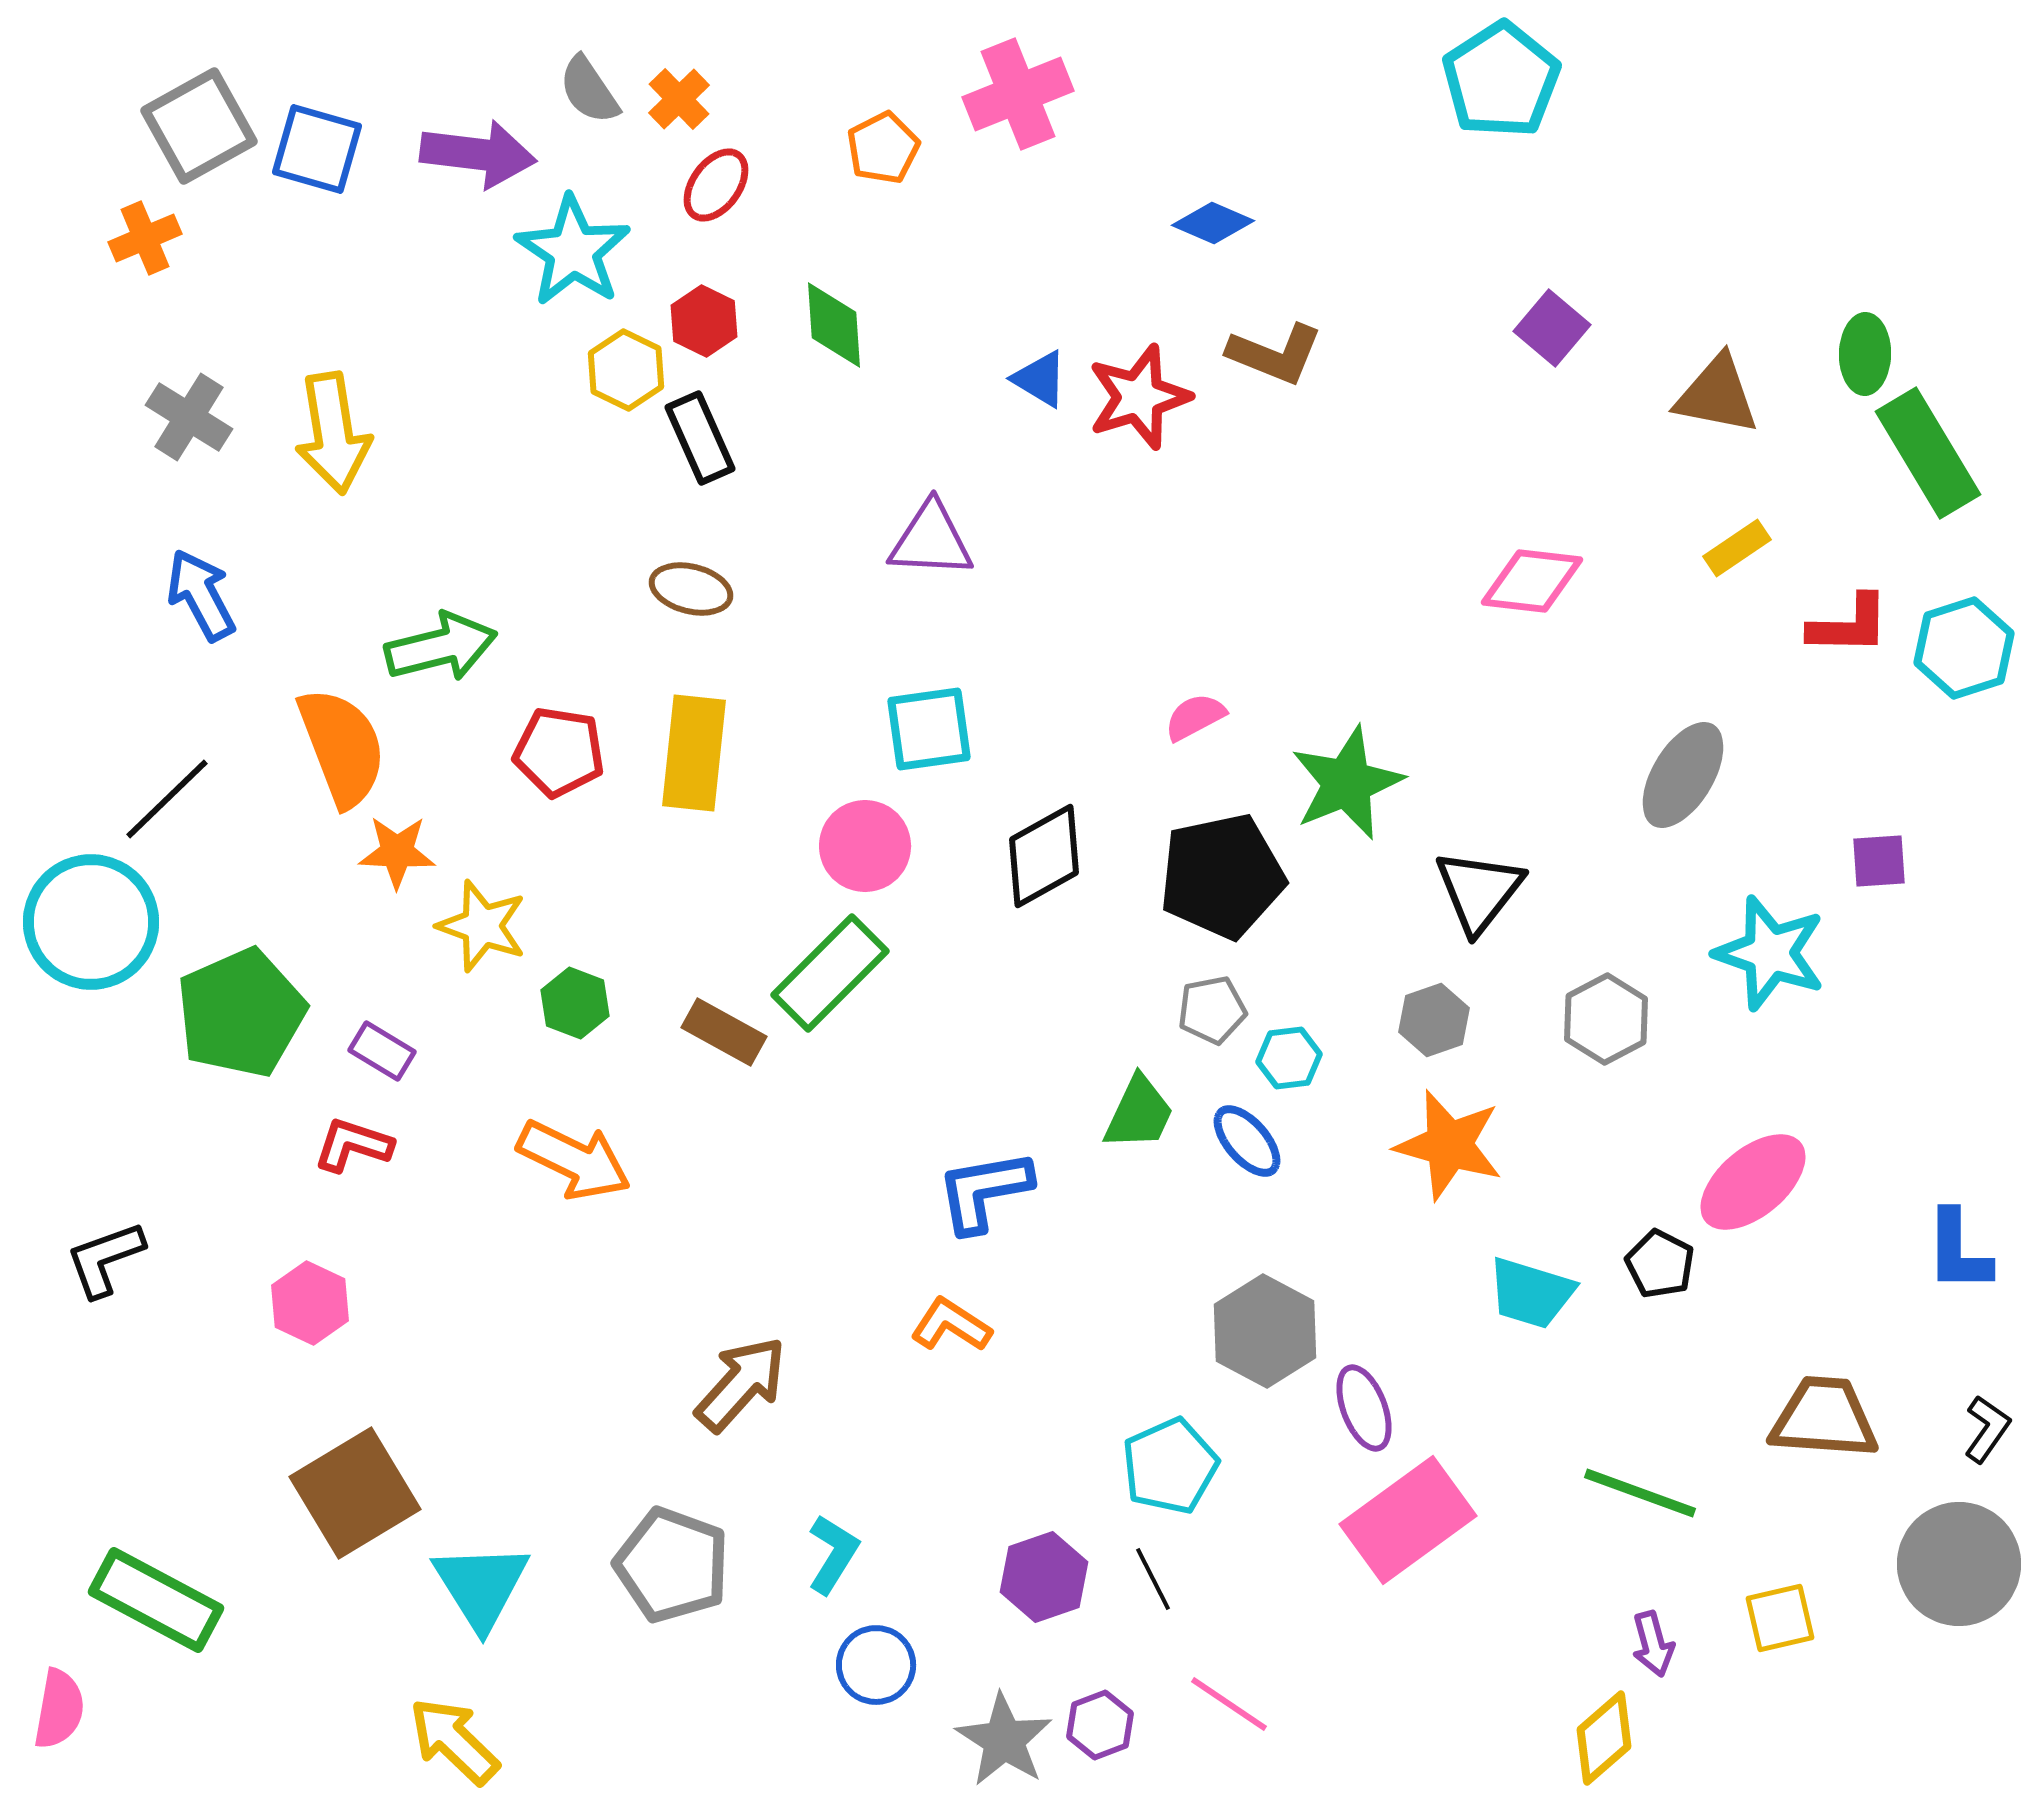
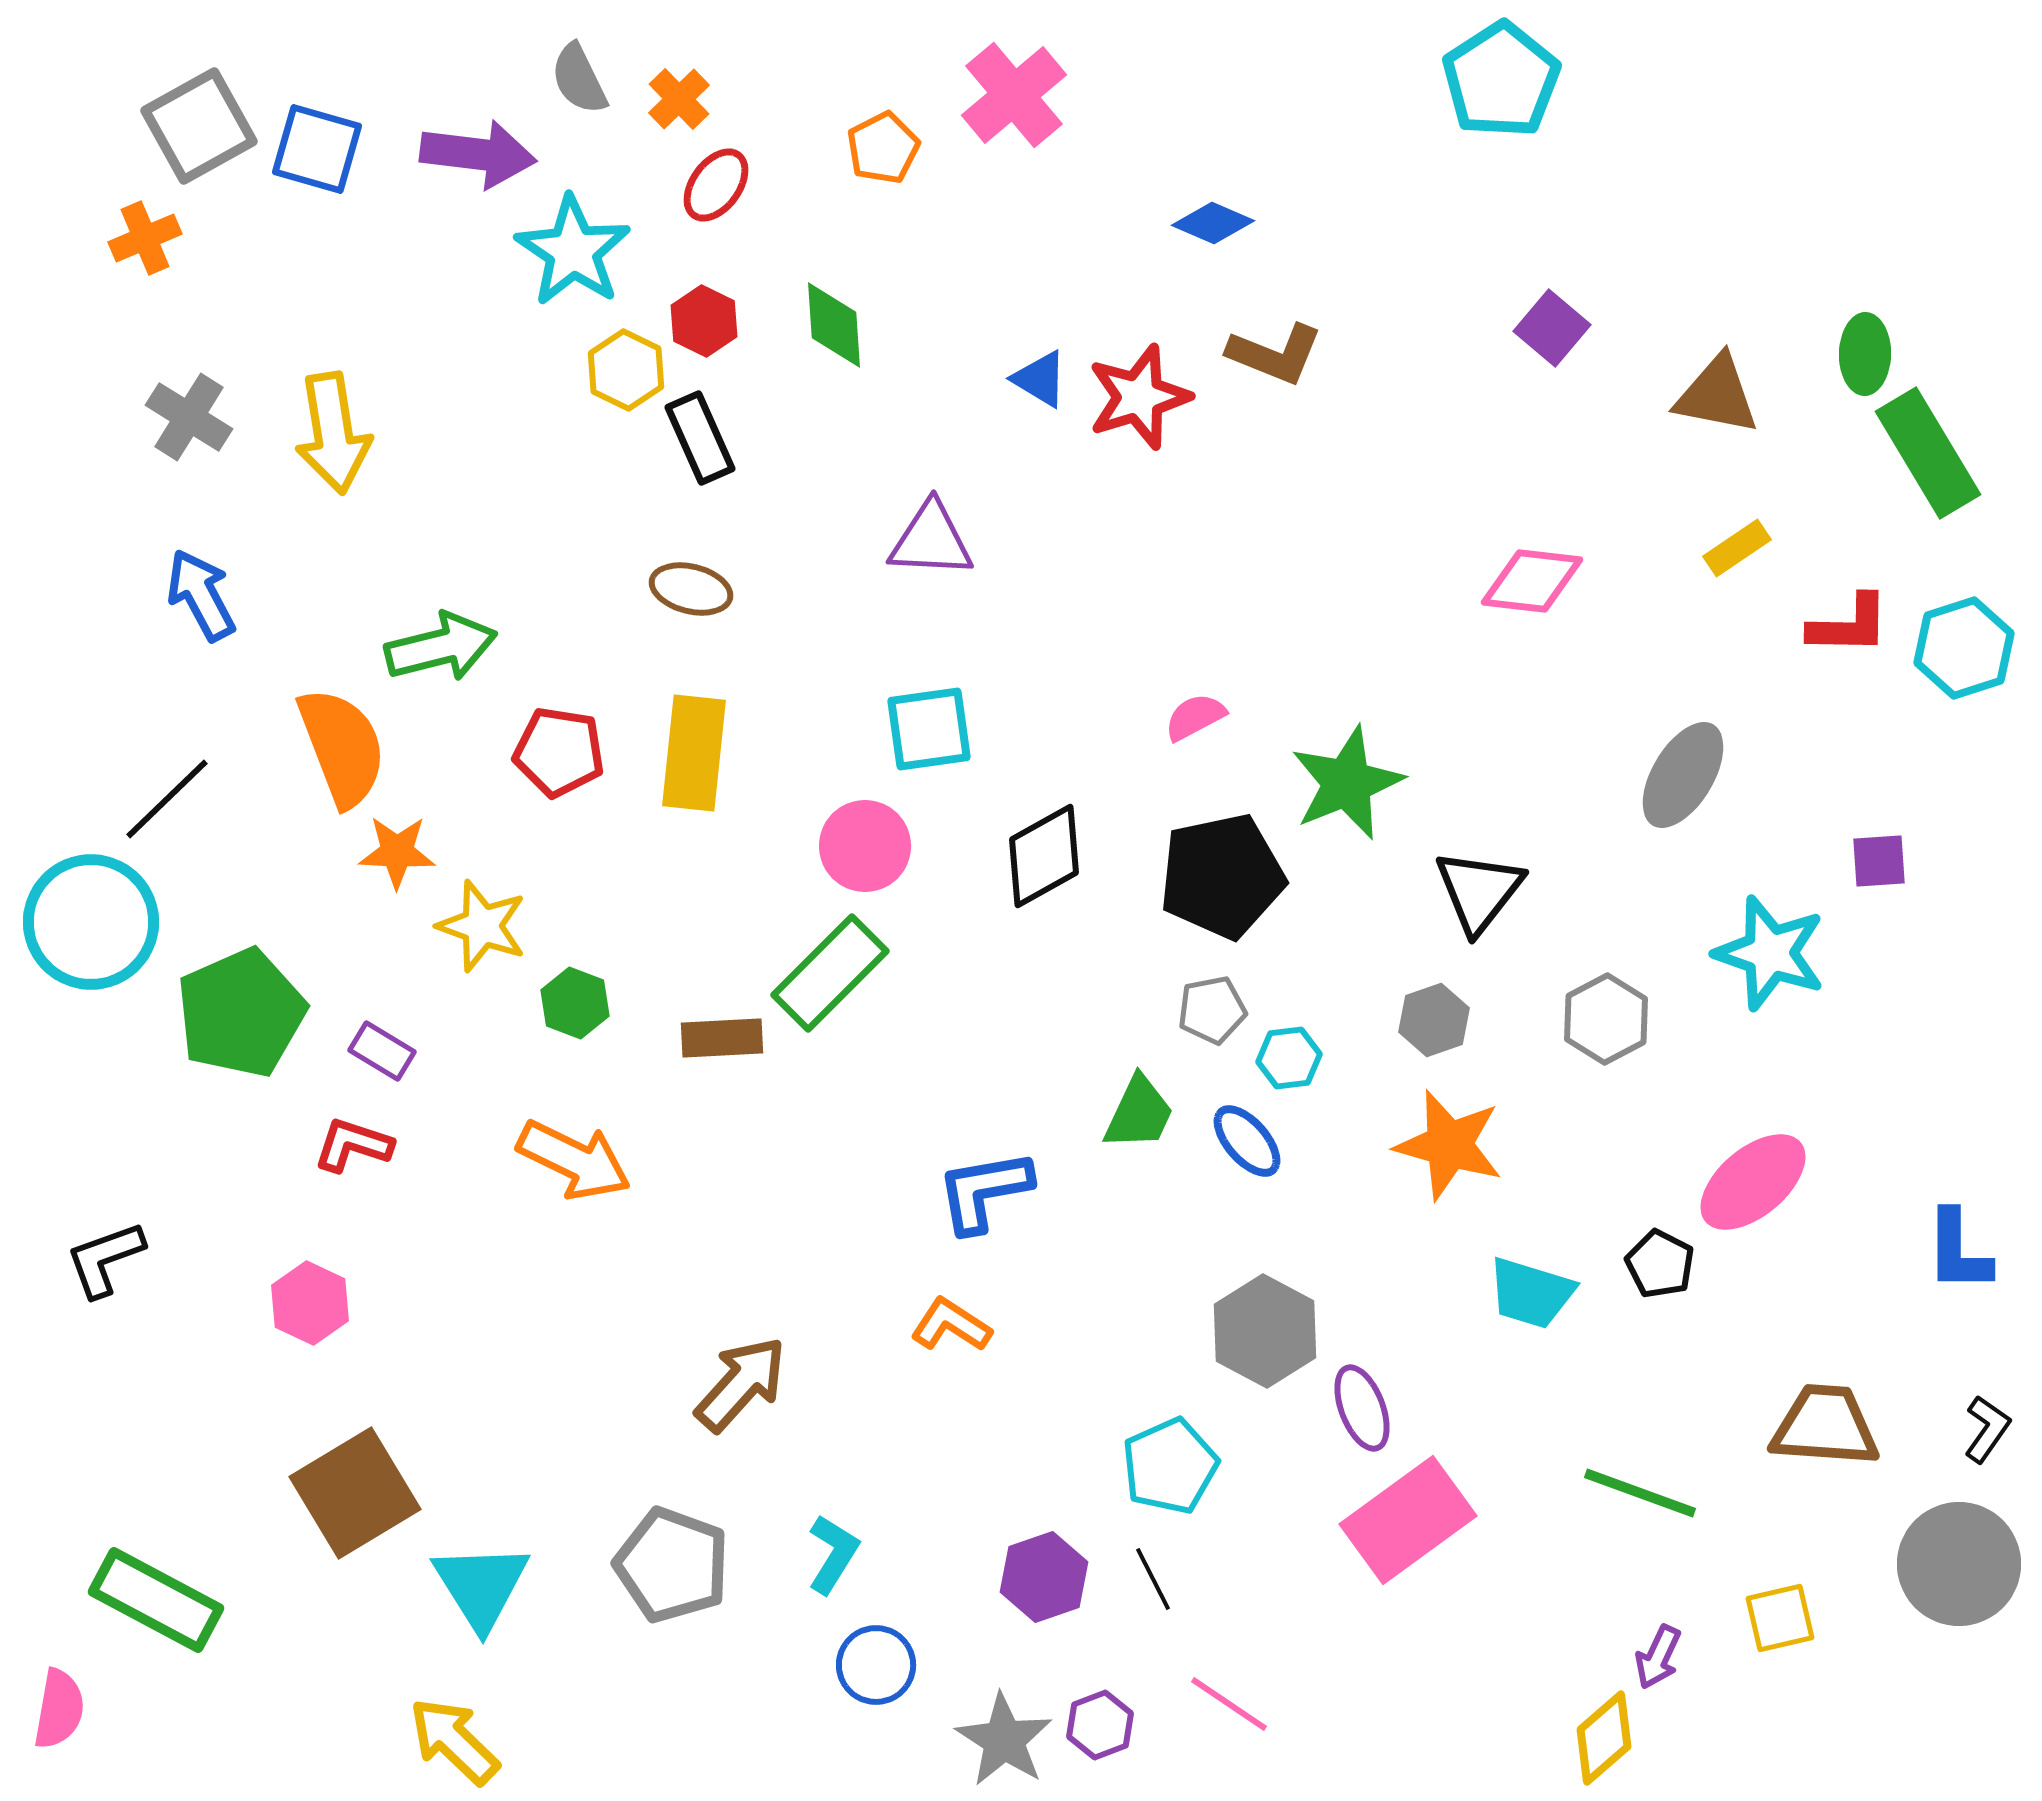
gray semicircle at (589, 90): moved 10 px left, 11 px up; rotated 8 degrees clockwise
pink cross at (1018, 94): moved 4 px left, 1 px down; rotated 18 degrees counterclockwise
brown rectangle at (724, 1032): moved 2 px left, 6 px down; rotated 32 degrees counterclockwise
purple ellipse at (1364, 1408): moved 2 px left
brown trapezoid at (1824, 1418): moved 1 px right, 8 px down
purple arrow at (1653, 1644): moved 5 px right, 13 px down; rotated 40 degrees clockwise
